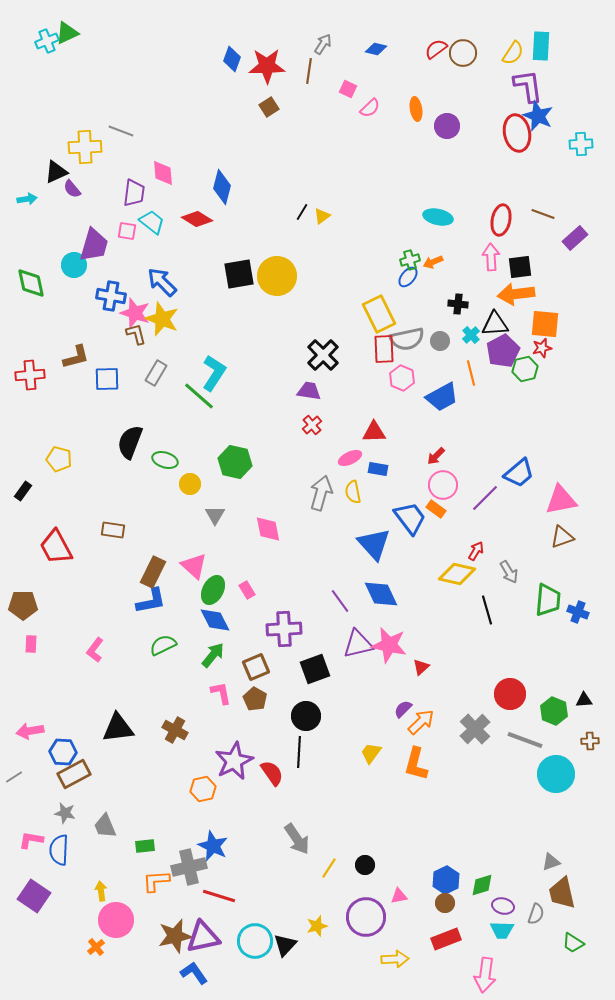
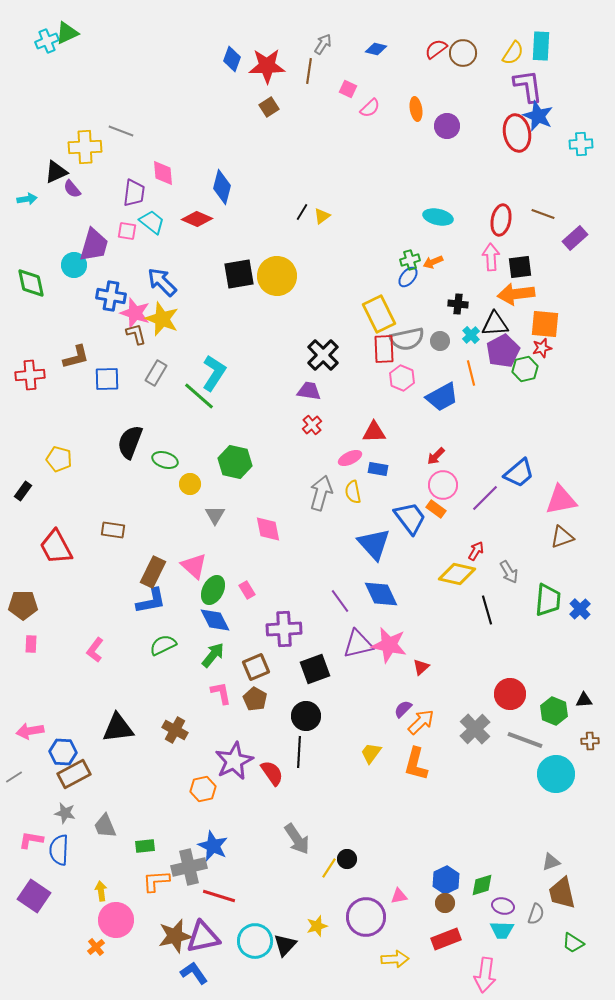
red diamond at (197, 219): rotated 8 degrees counterclockwise
blue cross at (578, 612): moved 2 px right, 3 px up; rotated 25 degrees clockwise
black circle at (365, 865): moved 18 px left, 6 px up
